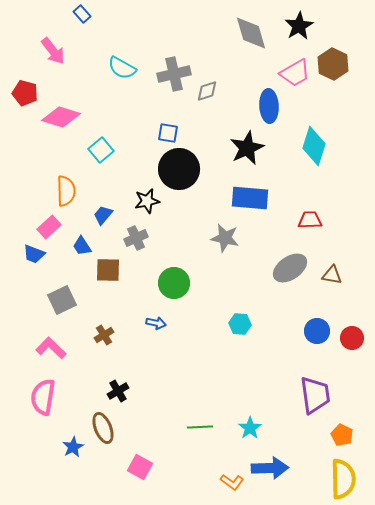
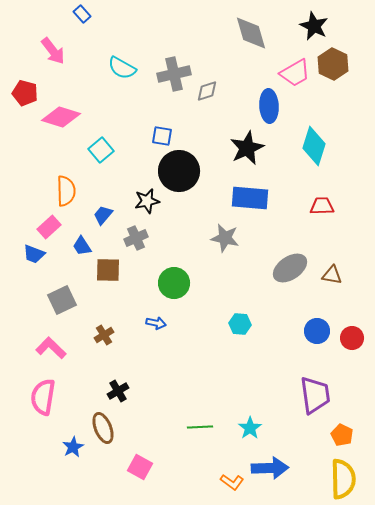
black star at (299, 26): moved 15 px right; rotated 16 degrees counterclockwise
blue square at (168, 133): moved 6 px left, 3 px down
black circle at (179, 169): moved 2 px down
red trapezoid at (310, 220): moved 12 px right, 14 px up
